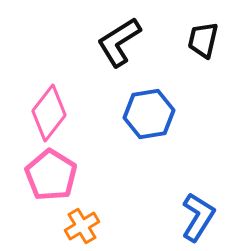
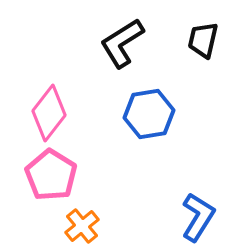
black L-shape: moved 3 px right, 1 px down
orange cross: rotated 8 degrees counterclockwise
